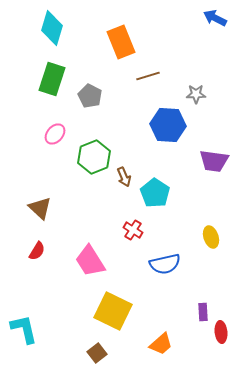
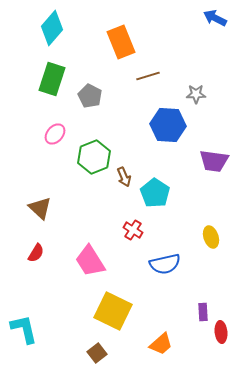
cyan diamond: rotated 24 degrees clockwise
red semicircle: moved 1 px left, 2 px down
